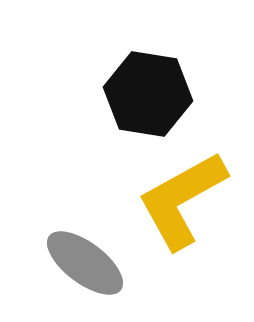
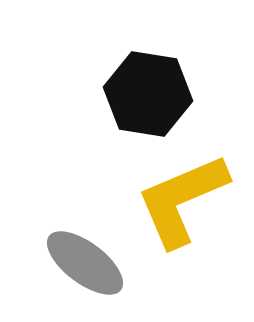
yellow L-shape: rotated 6 degrees clockwise
